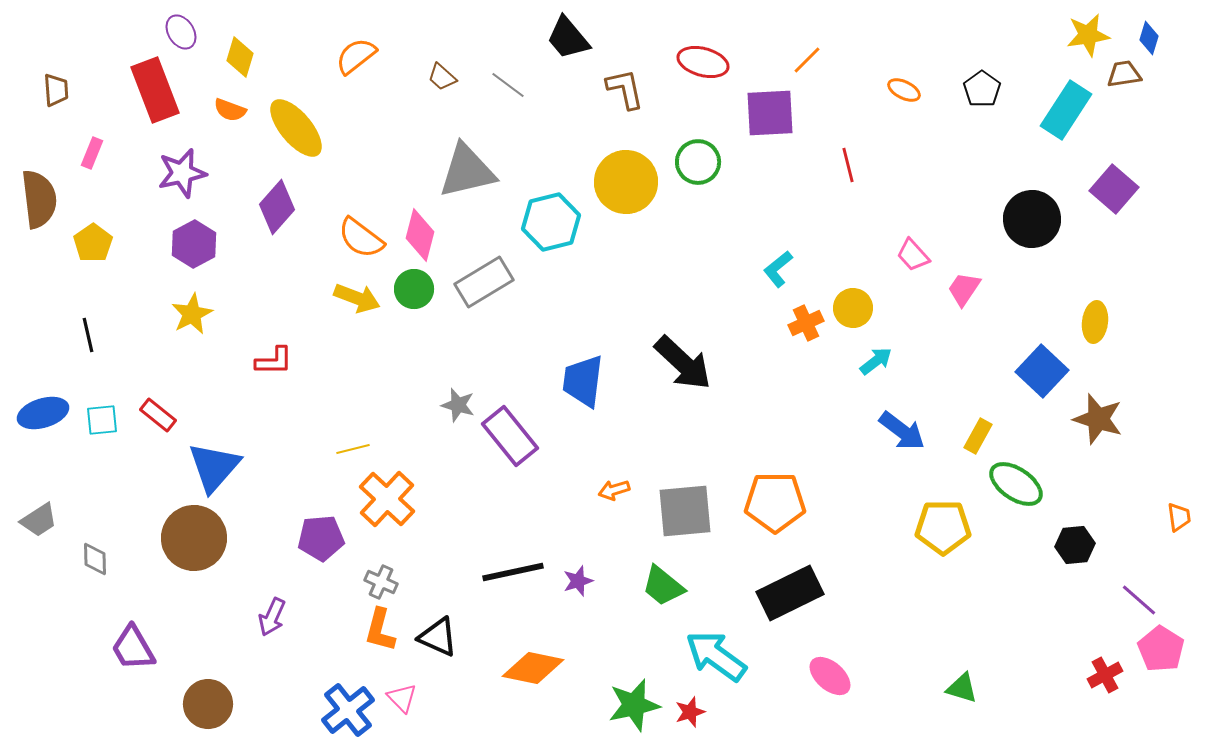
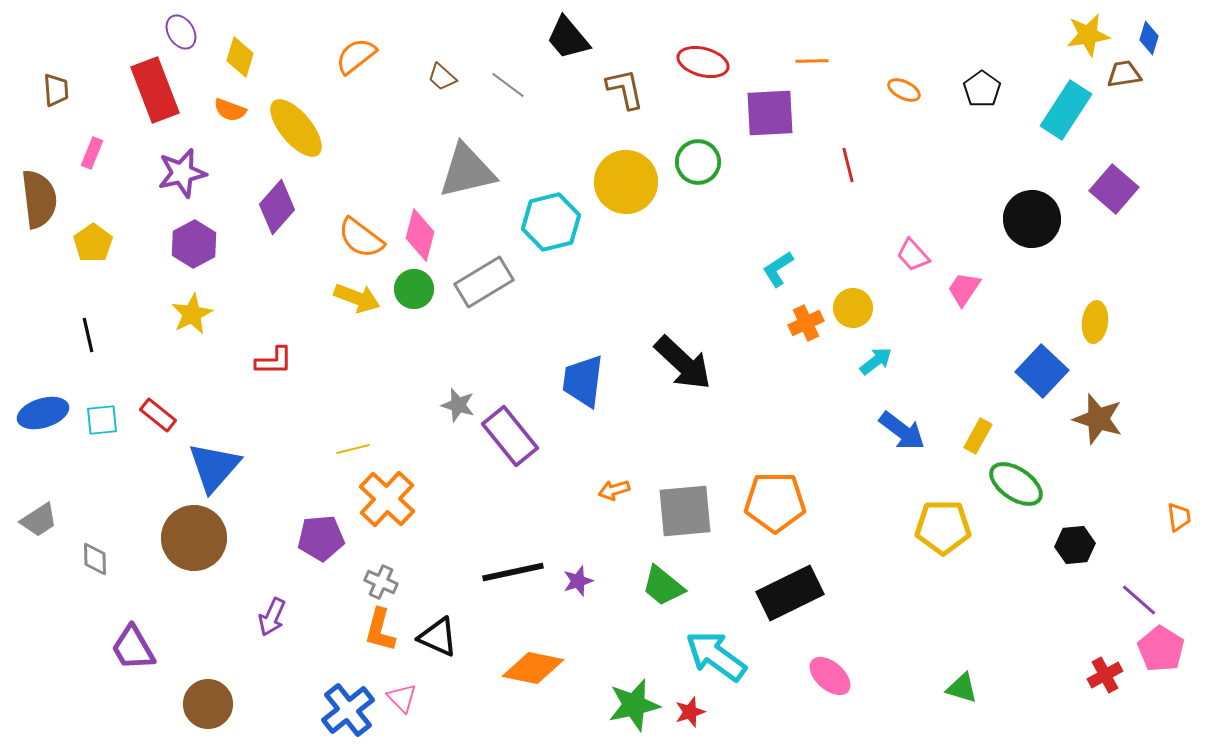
orange line at (807, 60): moved 5 px right, 1 px down; rotated 44 degrees clockwise
cyan L-shape at (778, 269): rotated 6 degrees clockwise
